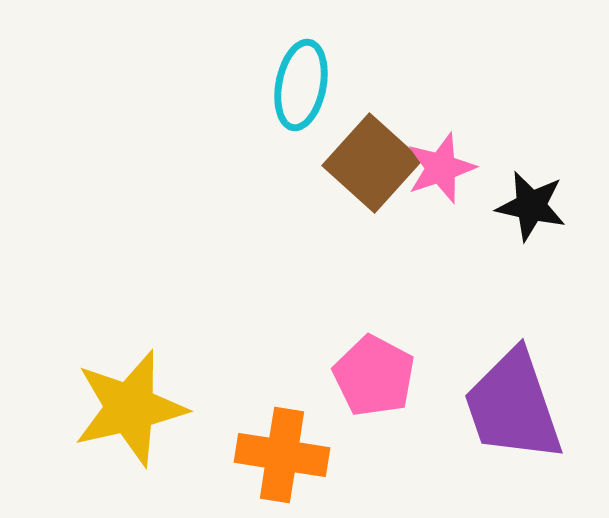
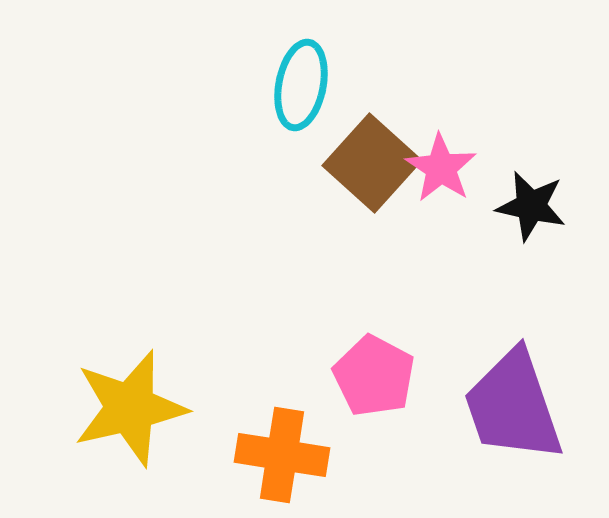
pink star: rotated 20 degrees counterclockwise
